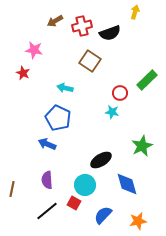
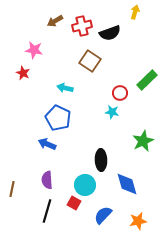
green star: moved 1 px right, 5 px up
black ellipse: rotated 60 degrees counterclockwise
black line: rotated 35 degrees counterclockwise
